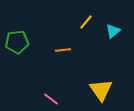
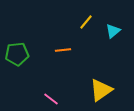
green pentagon: moved 12 px down
yellow triangle: rotated 30 degrees clockwise
